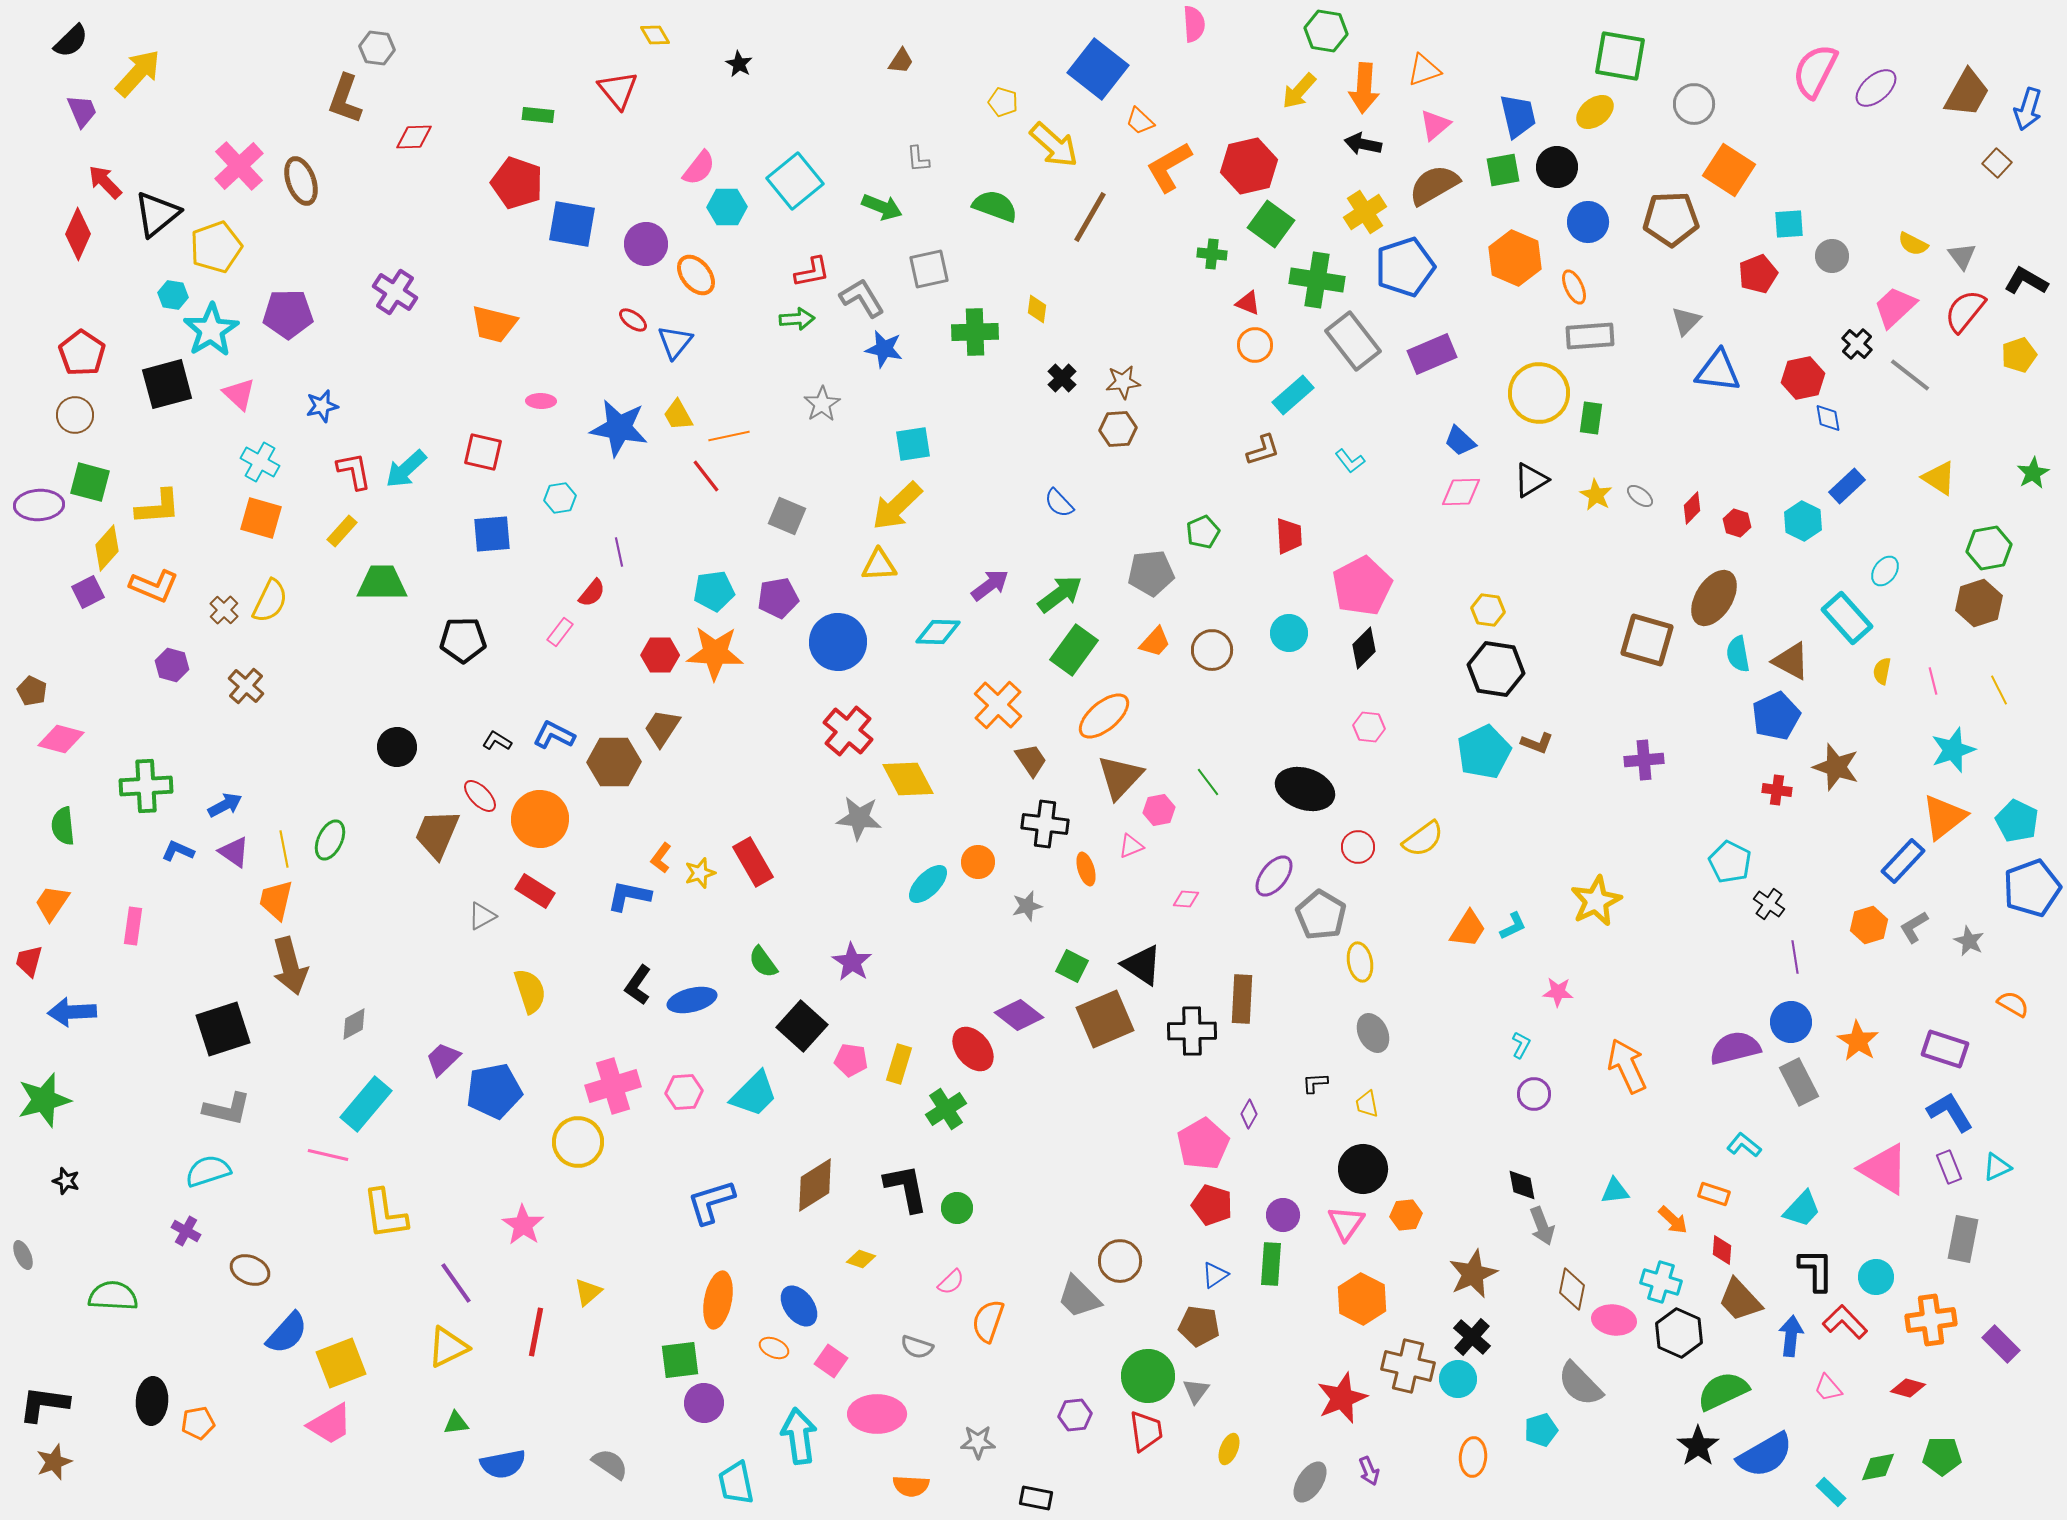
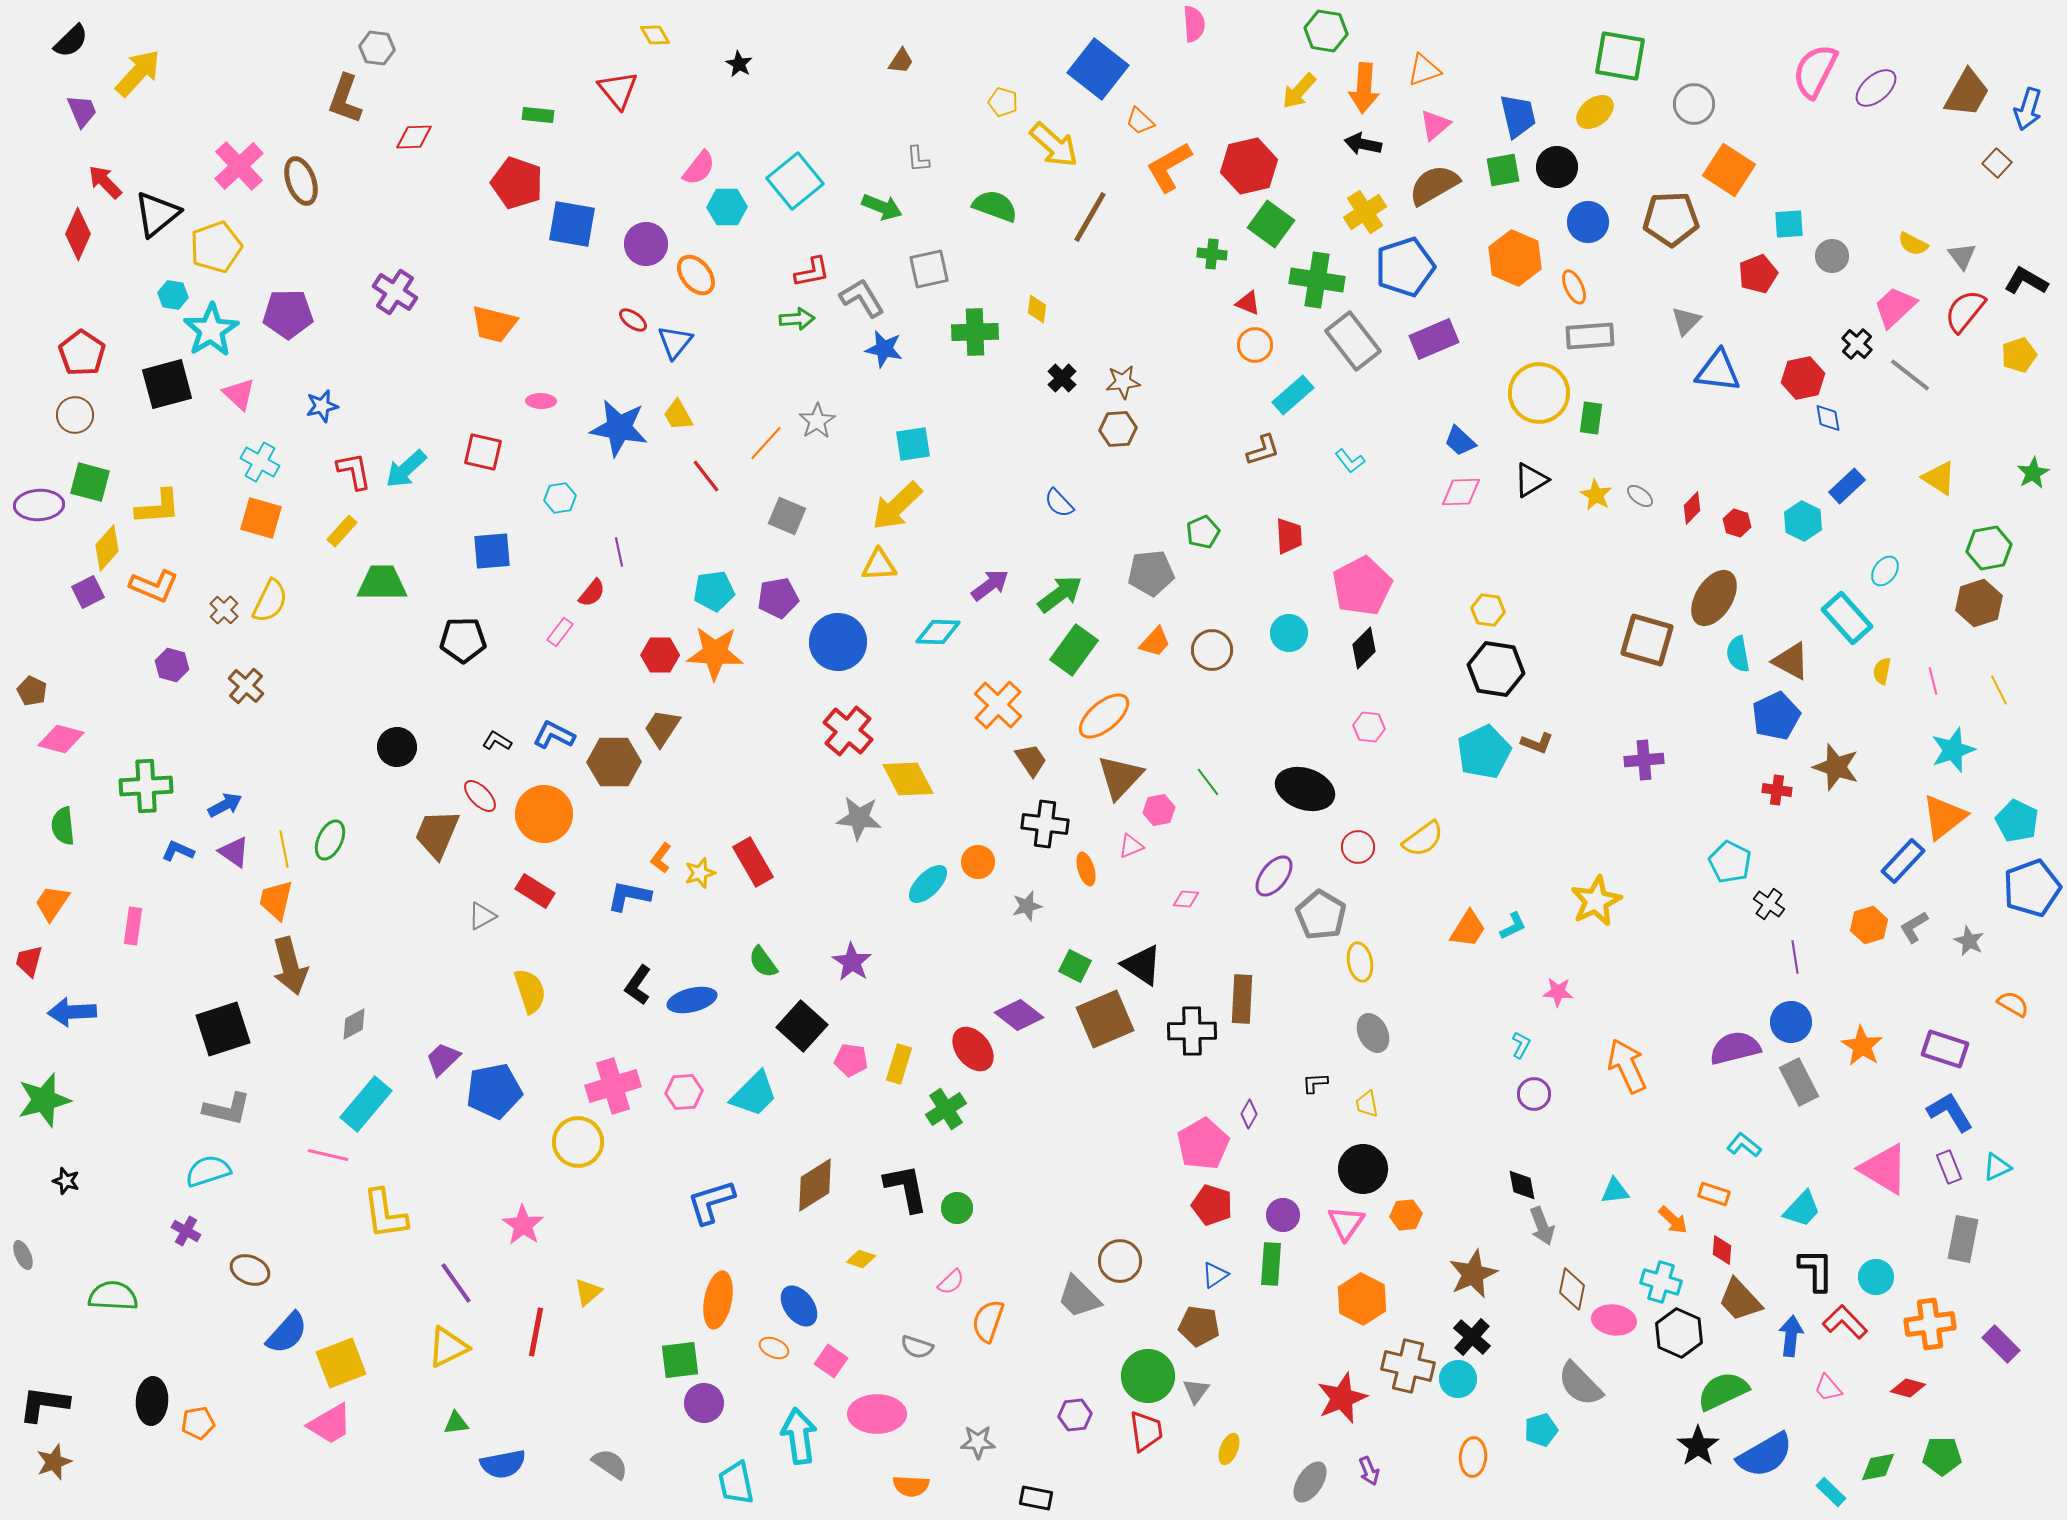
purple rectangle at (1432, 354): moved 2 px right, 15 px up
gray star at (822, 404): moved 5 px left, 17 px down
orange line at (729, 436): moved 37 px right, 7 px down; rotated 36 degrees counterclockwise
blue square at (492, 534): moved 17 px down
orange circle at (540, 819): moved 4 px right, 5 px up
green square at (1072, 966): moved 3 px right
orange star at (1858, 1041): moved 4 px right, 5 px down
orange cross at (1931, 1320): moved 1 px left, 4 px down
